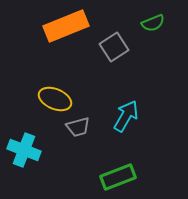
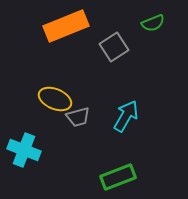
gray trapezoid: moved 10 px up
